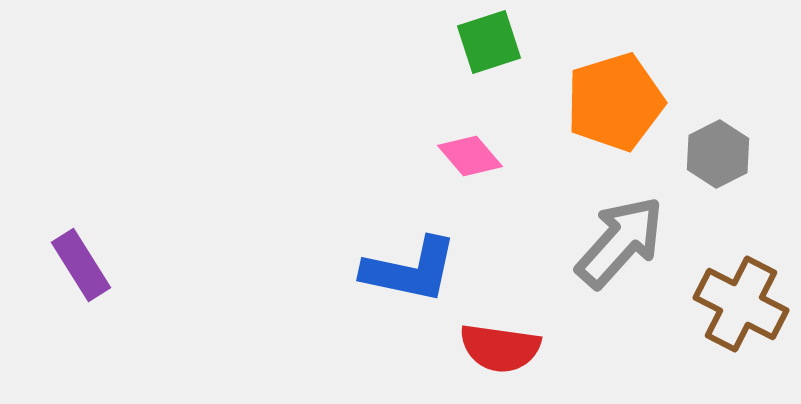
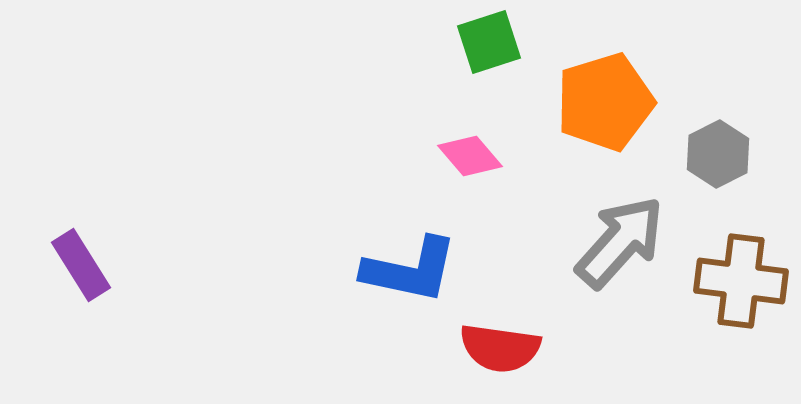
orange pentagon: moved 10 px left
brown cross: moved 23 px up; rotated 20 degrees counterclockwise
